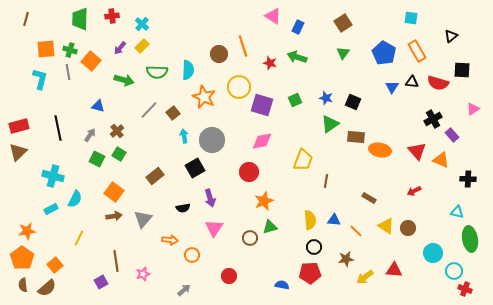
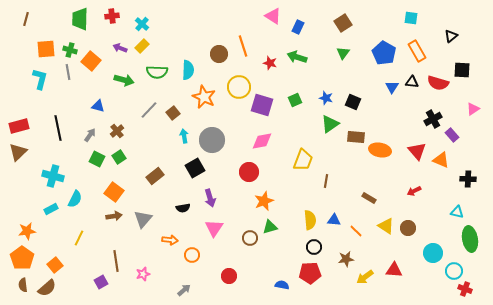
purple arrow at (120, 48): rotated 72 degrees clockwise
green square at (119, 154): moved 3 px down; rotated 24 degrees clockwise
